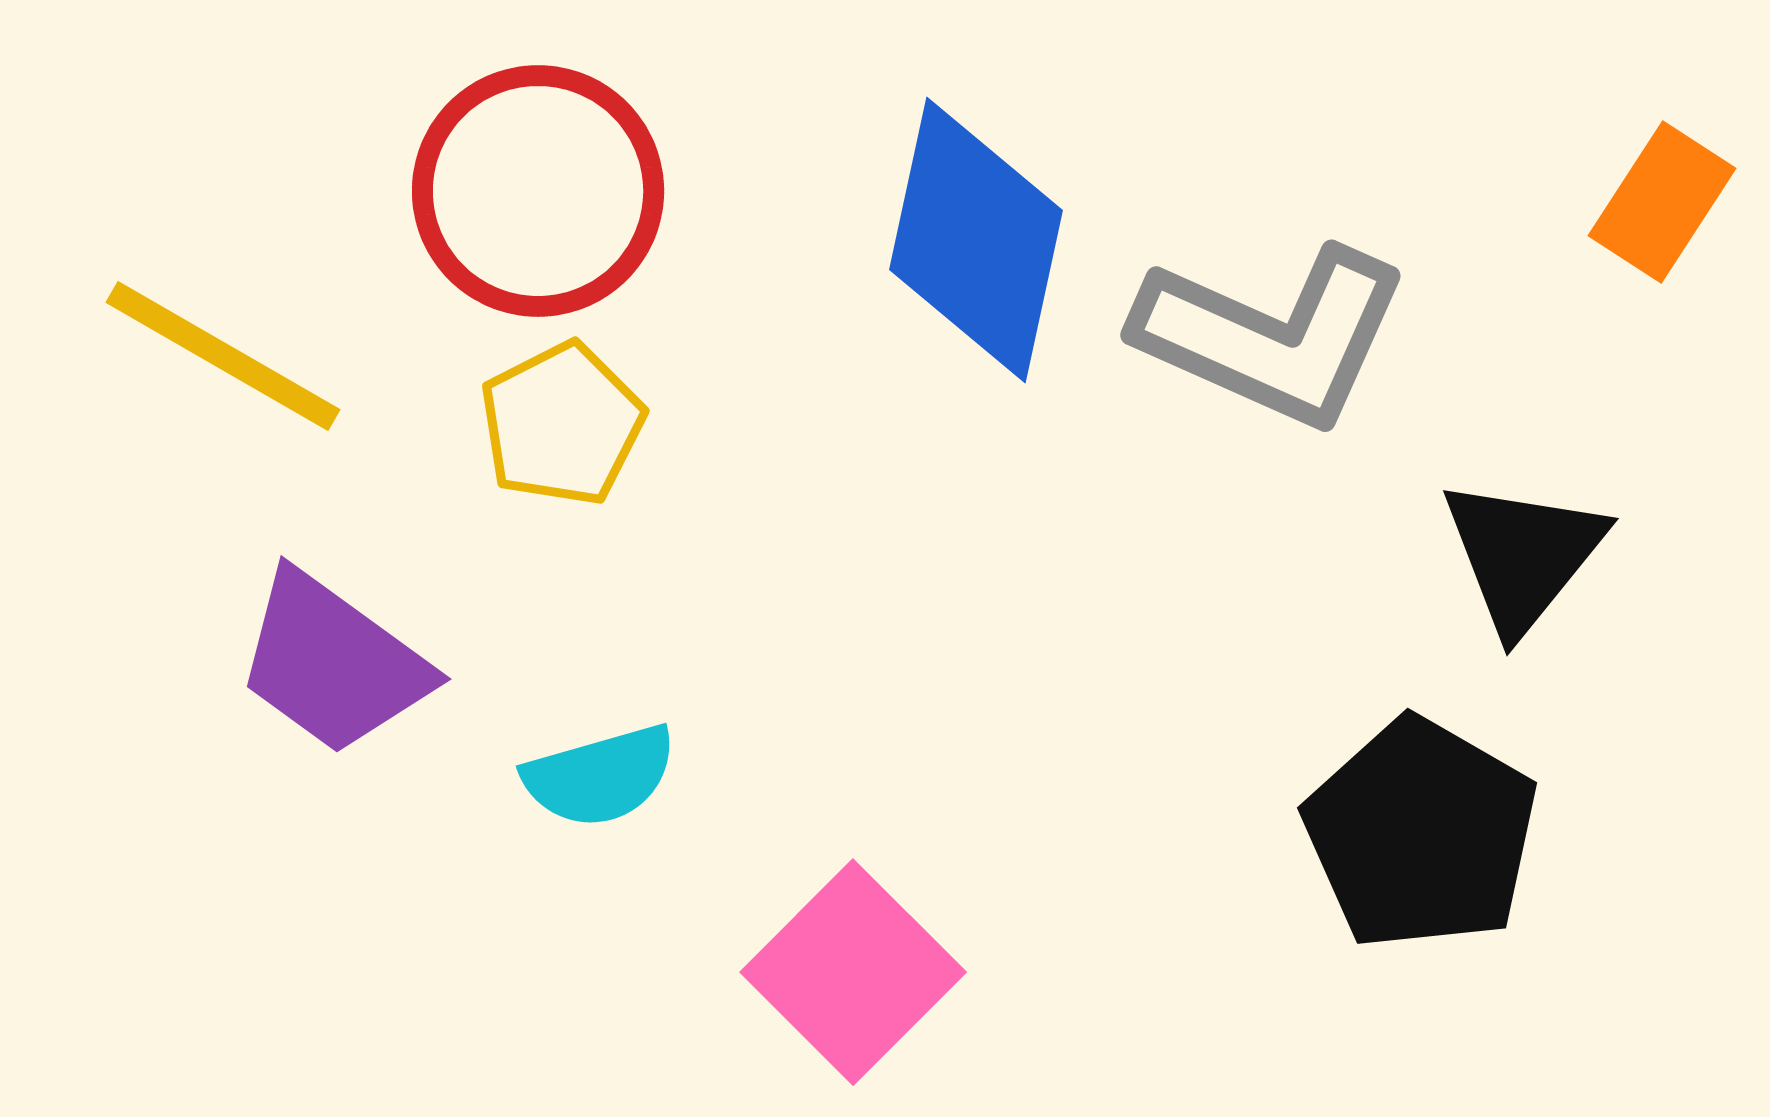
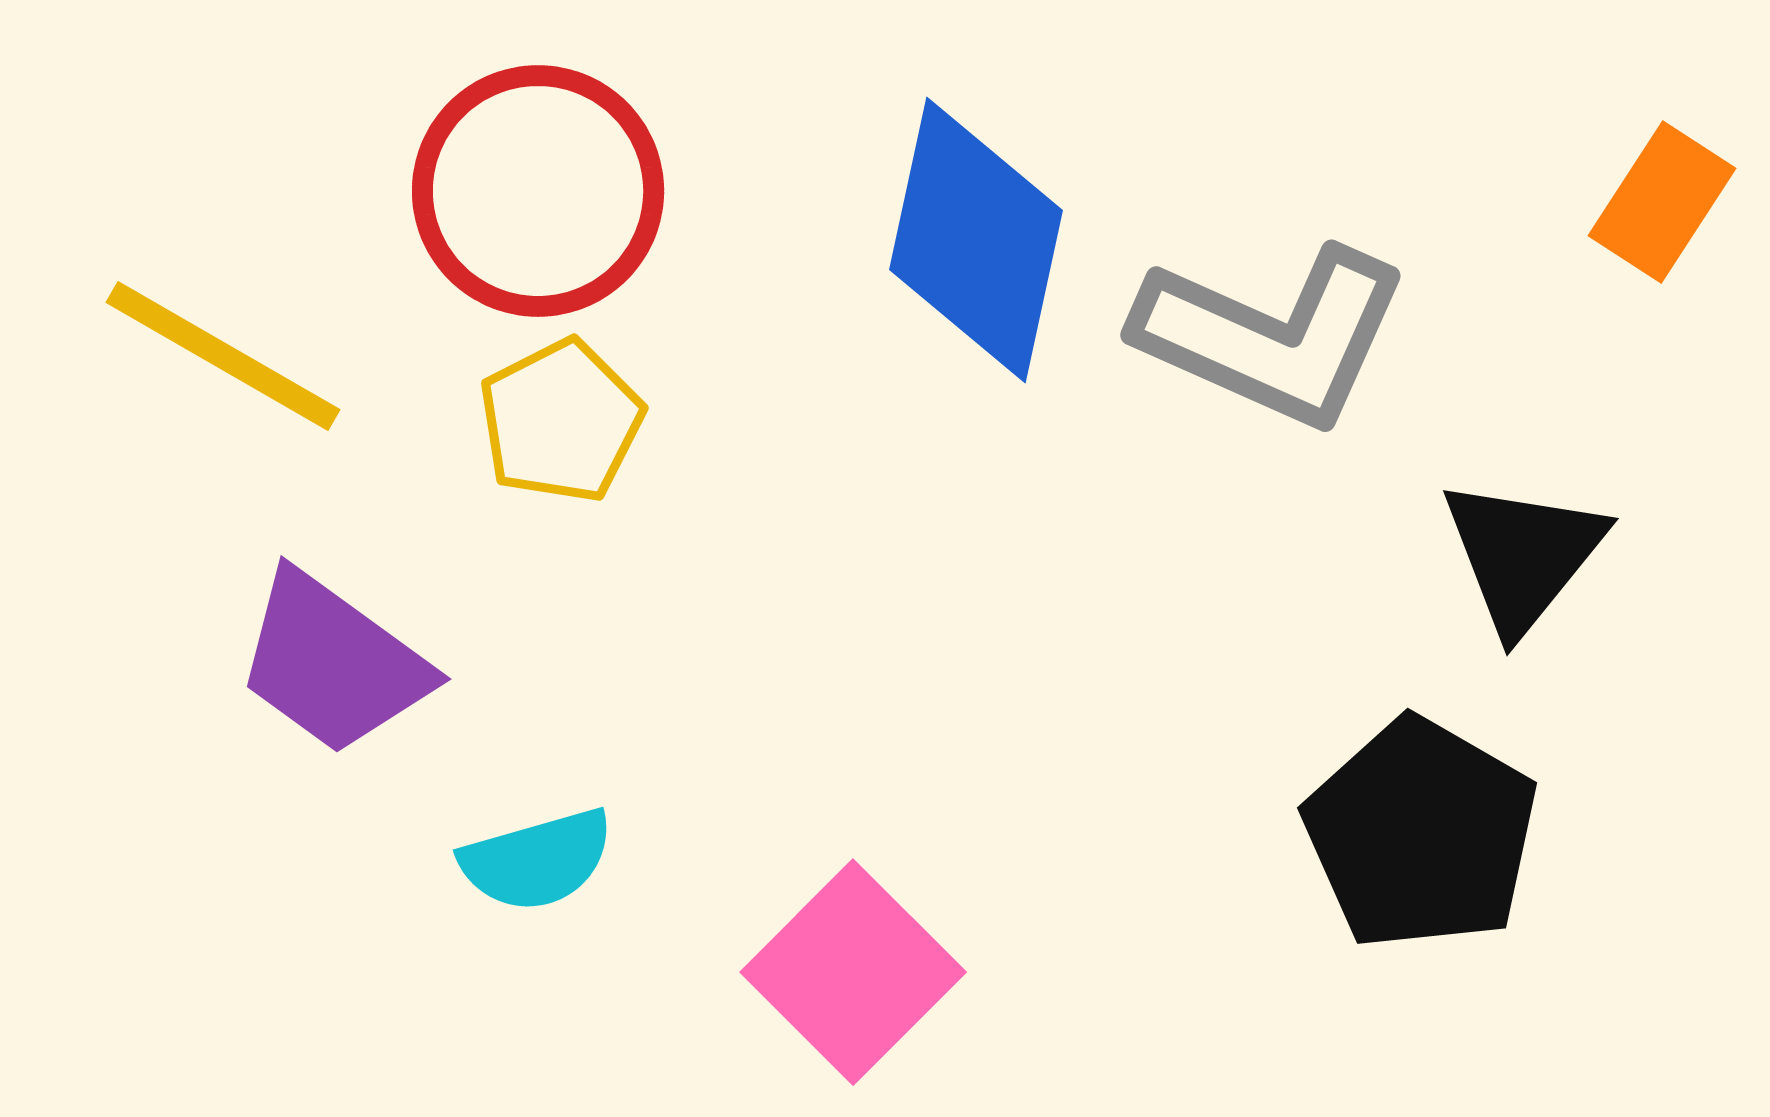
yellow pentagon: moved 1 px left, 3 px up
cyan semicircle: moved 63 px left, 84 px down
